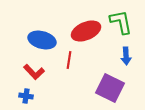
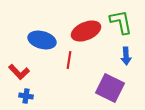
red L-shape: moved 15 px left
